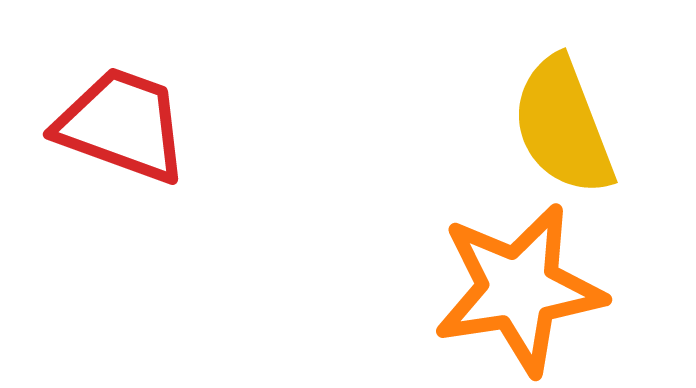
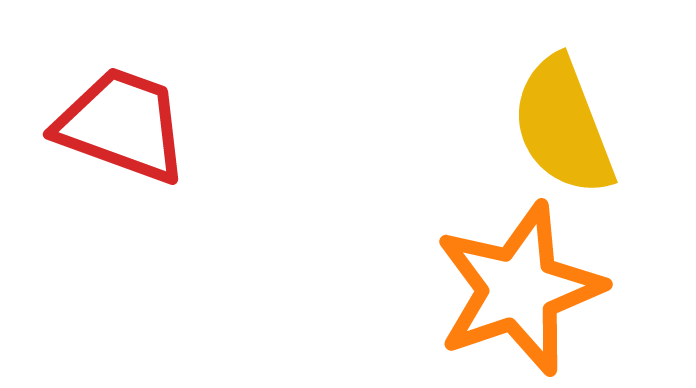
orange star: rotated 10 degrees counterclockwise
